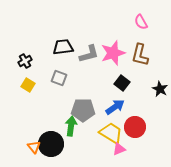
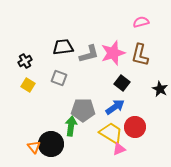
pink semicircle: rotated 105 degrees clockwise
